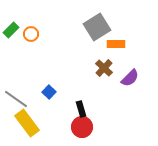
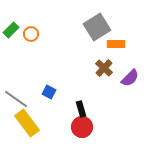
blue square: rotated 16 degrees counterclockwise
